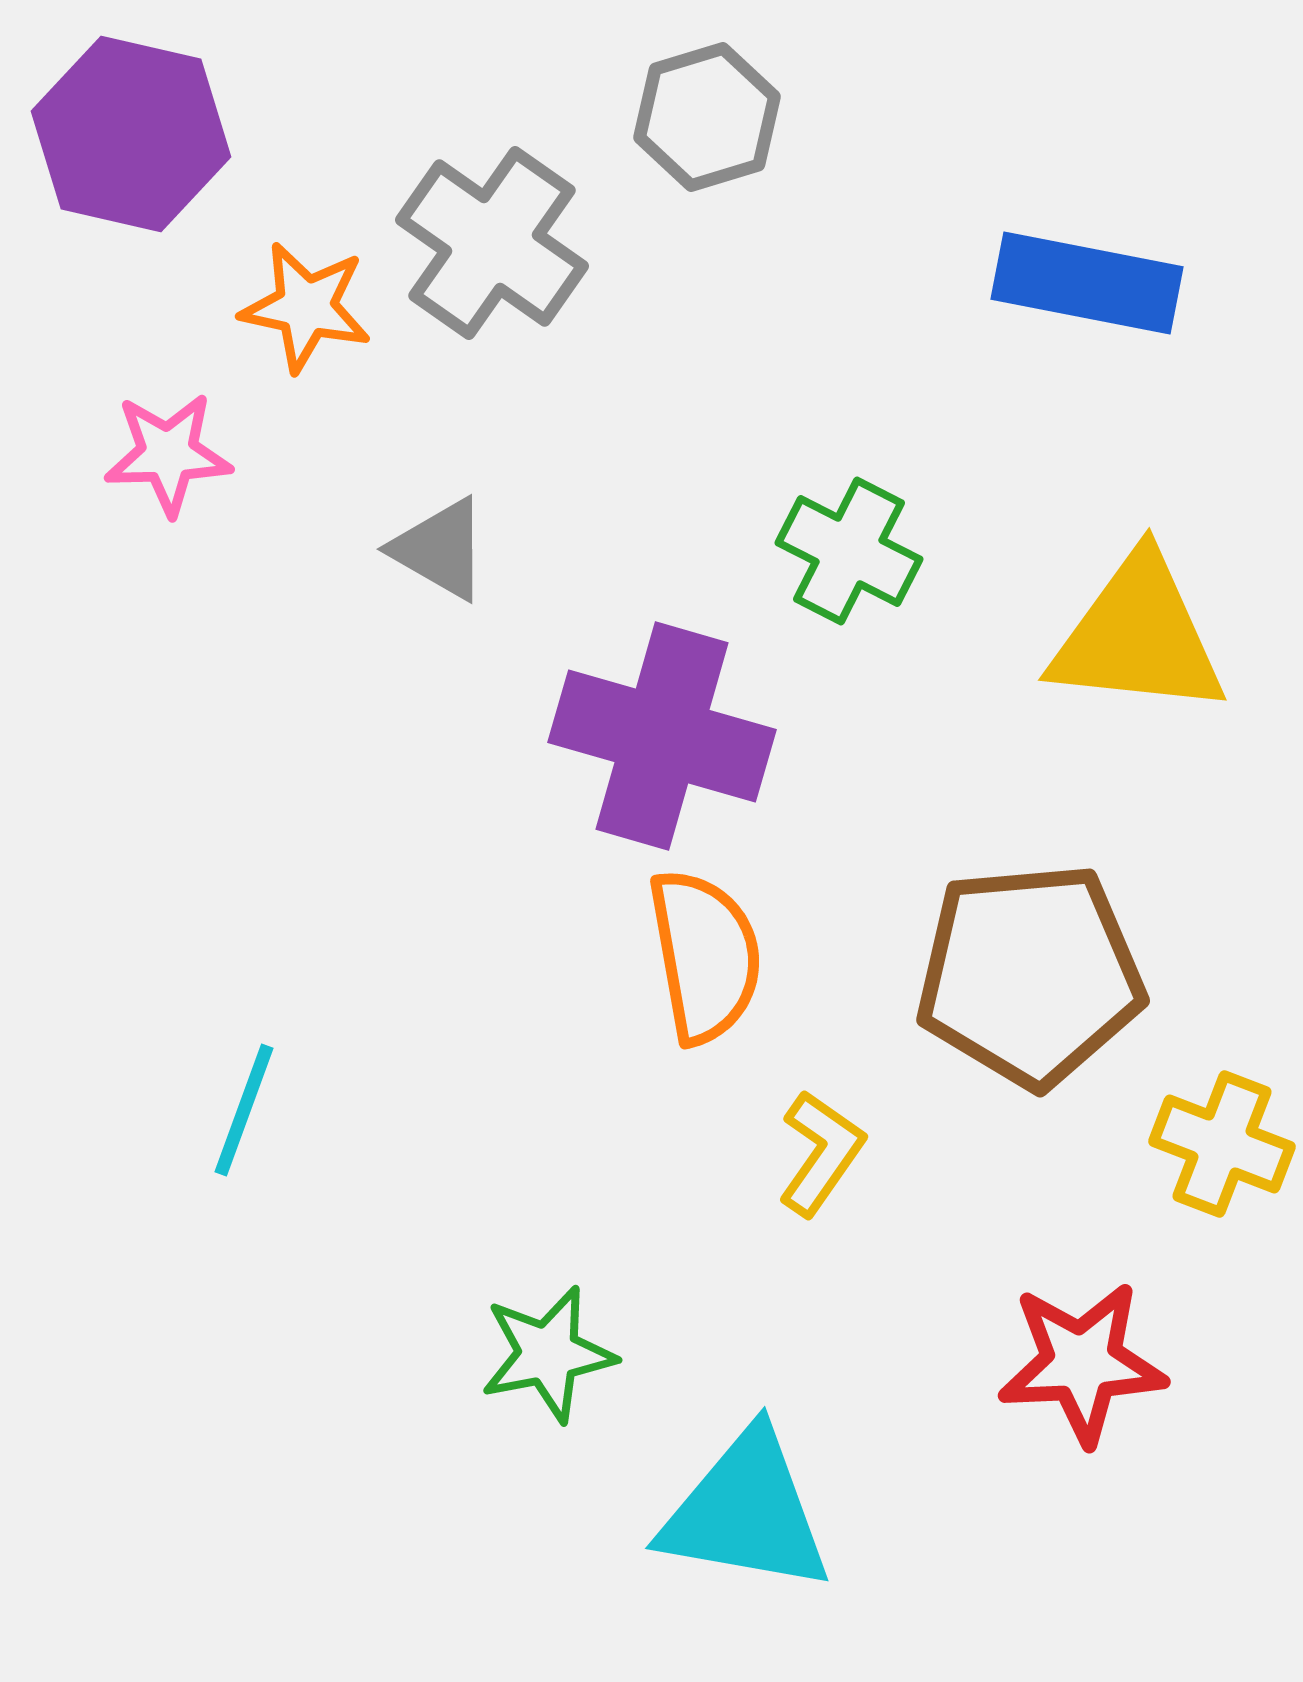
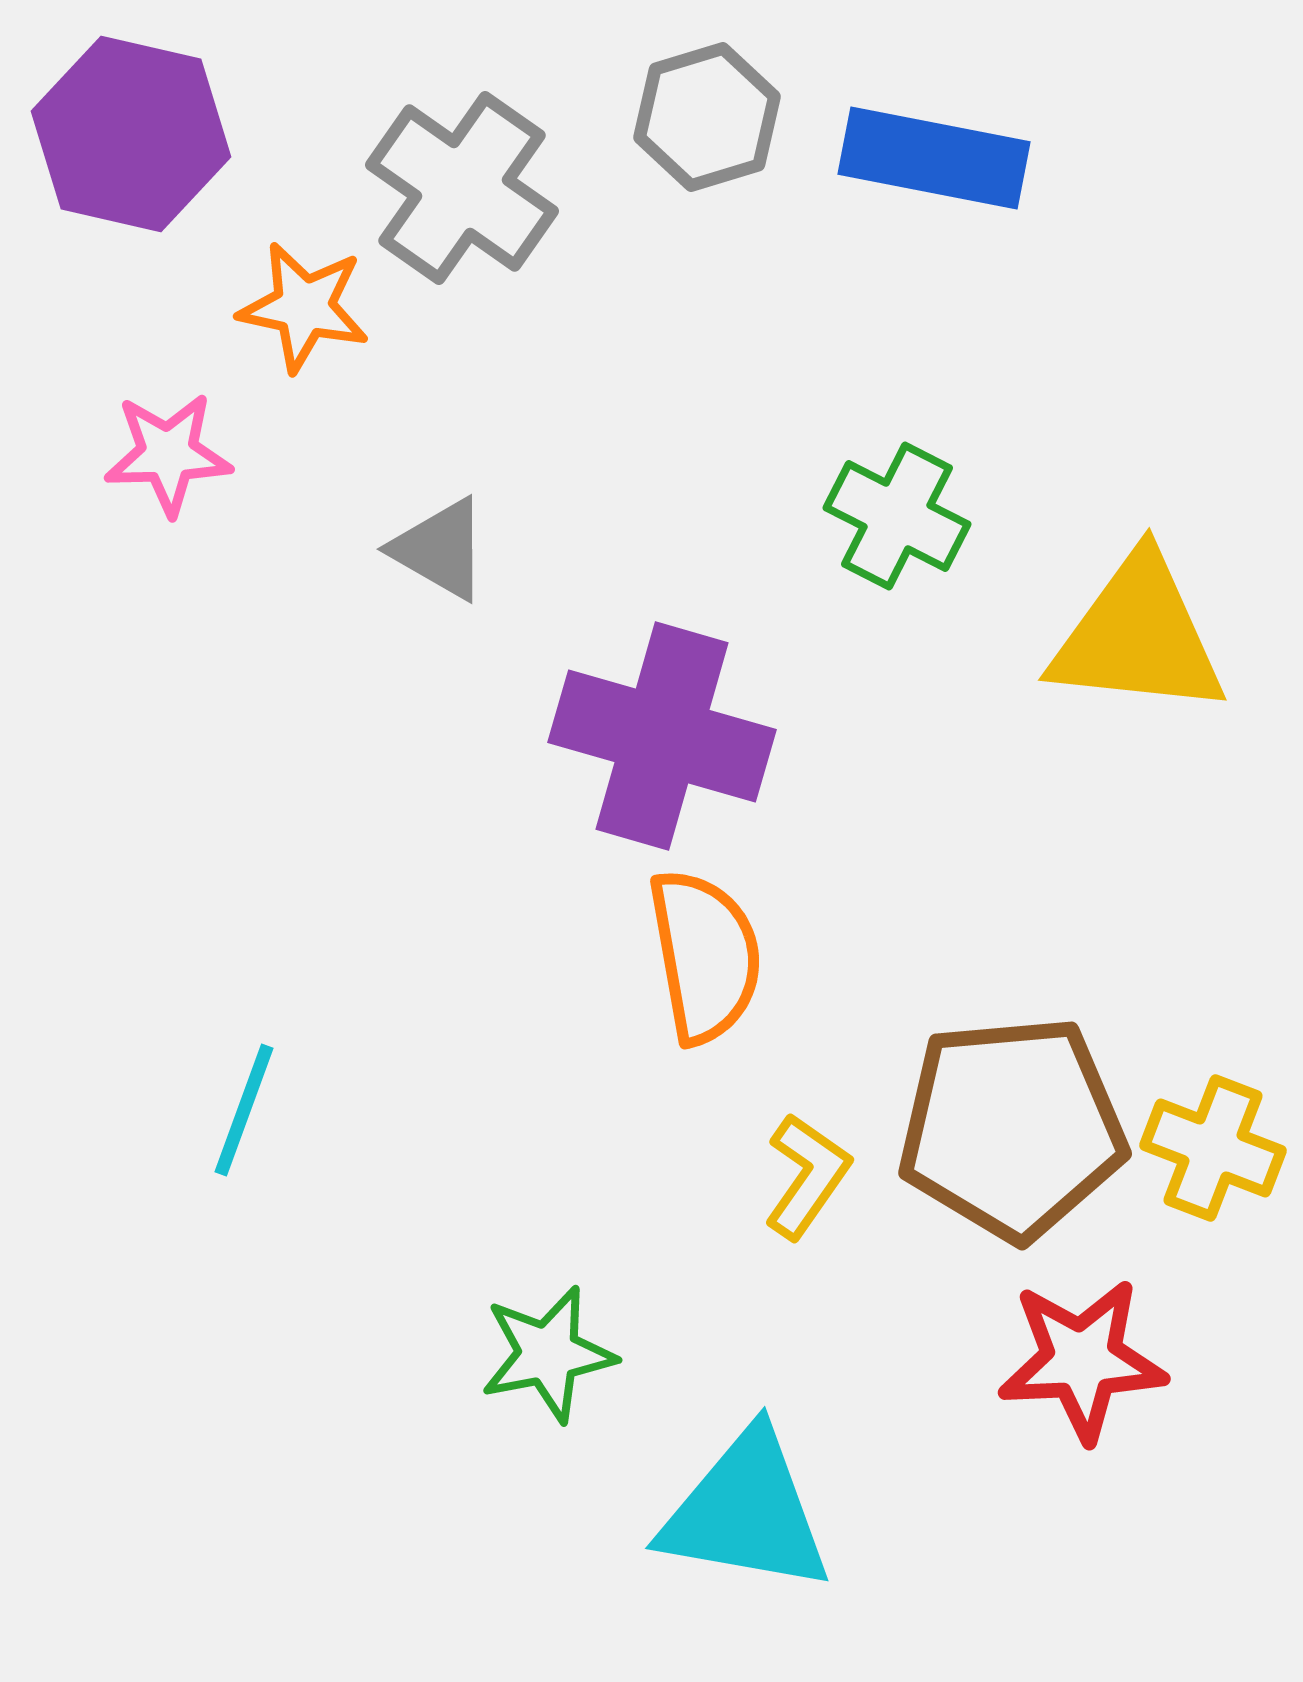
gray cross: moved 30 px left, 55 px up
blue rectangle: moved 153 px left, 125 px up
orange star: moved 2 px left
green cross: moved 48 px right, 35 px up
brown pentagon: moved 18 px left, 153 px down
yellow cross: moved 9 px left, 4 px down
yellow L-shape: moved 14 px left, 23 px down
red star: moved 3 px up
